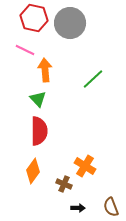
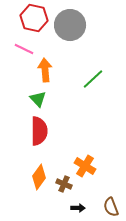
gray circle: moved 2 px down
pink line: moved 1 px left, 1 px up
orange diamond: moved 6 px right, 6 px down
